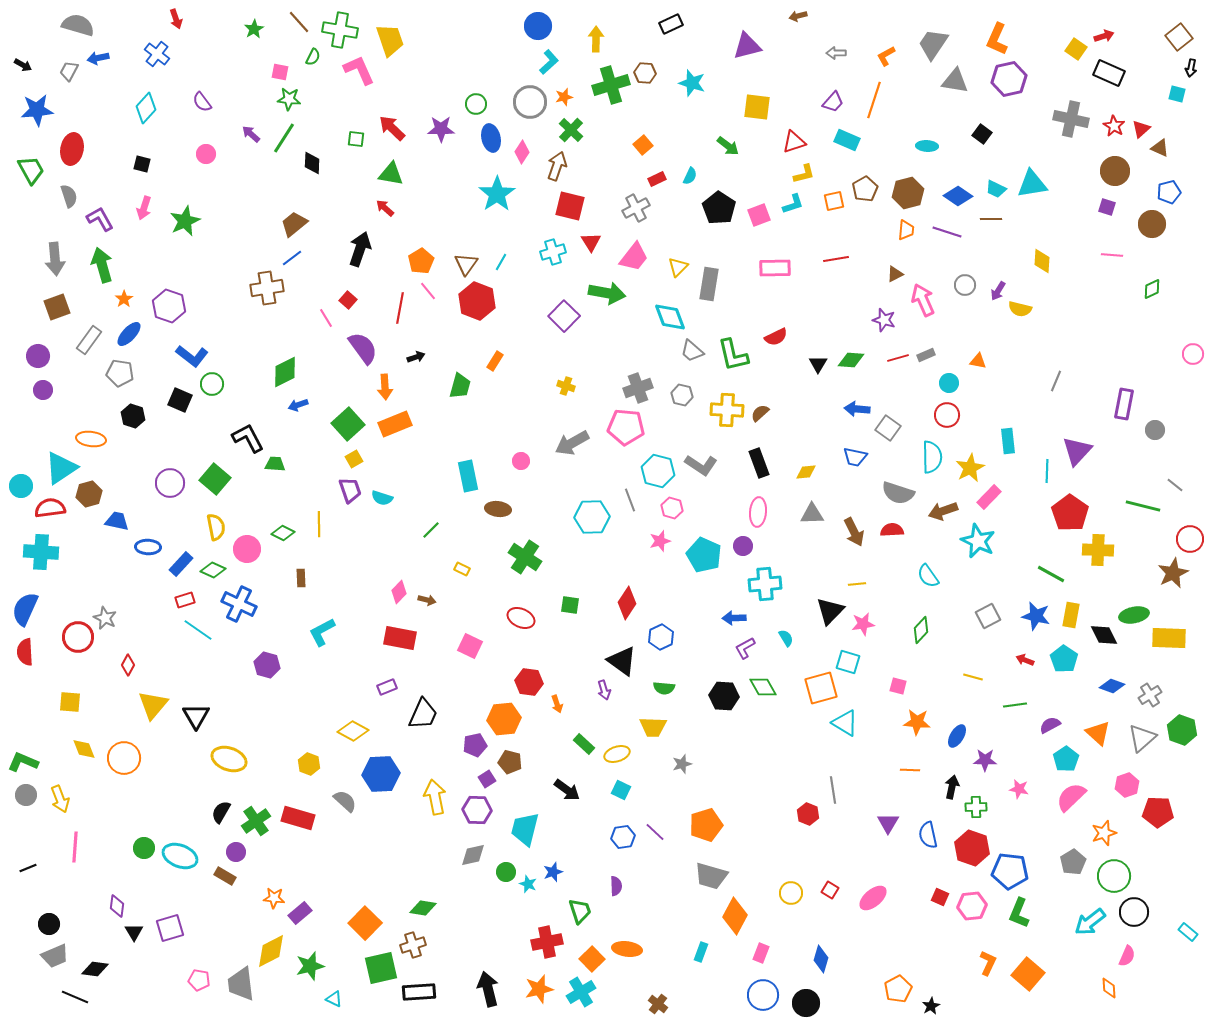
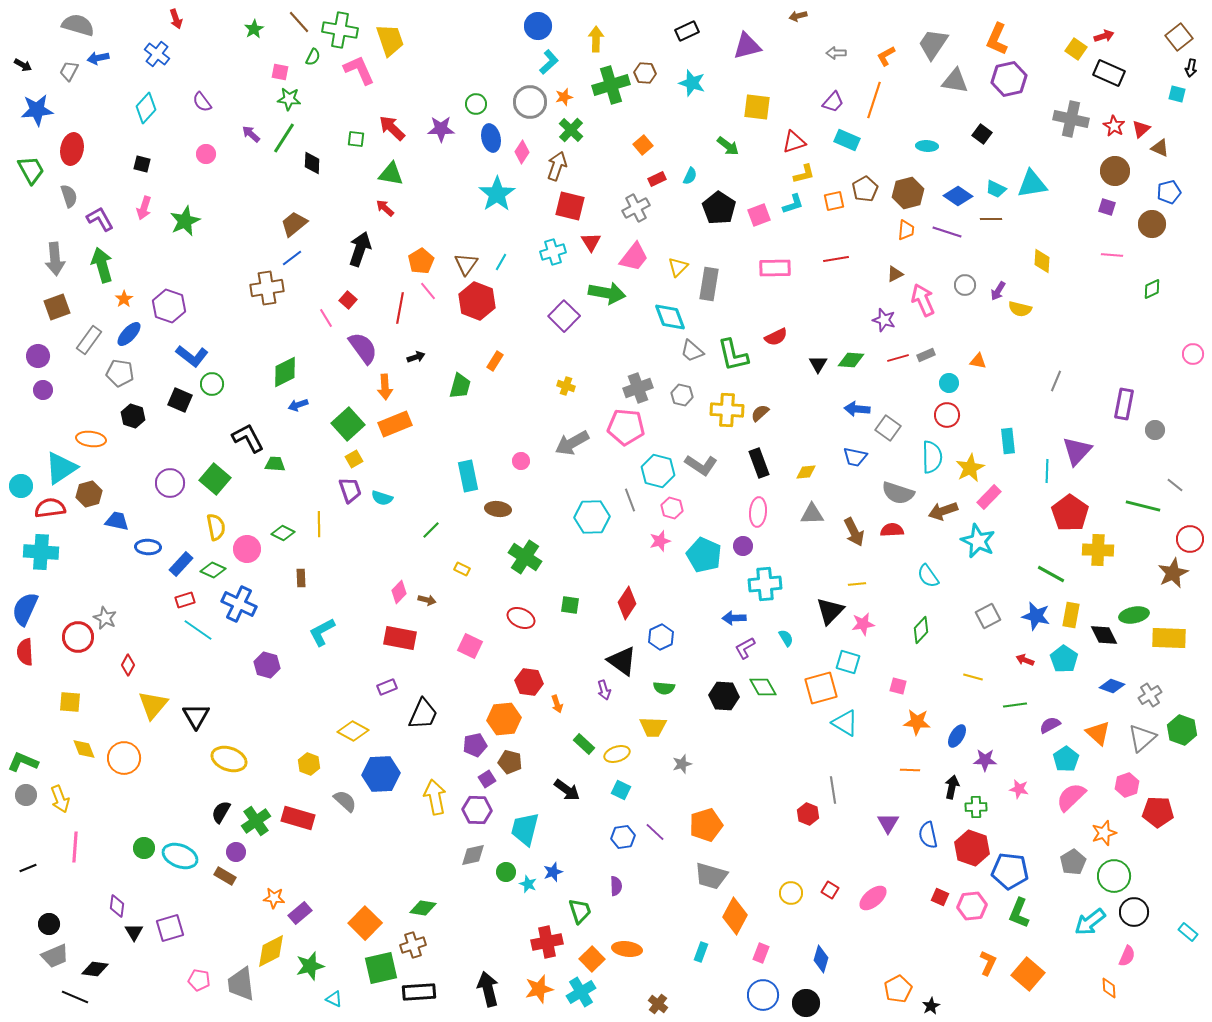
black rectangle at (671, 24): moved 16 px right, 7 px down
